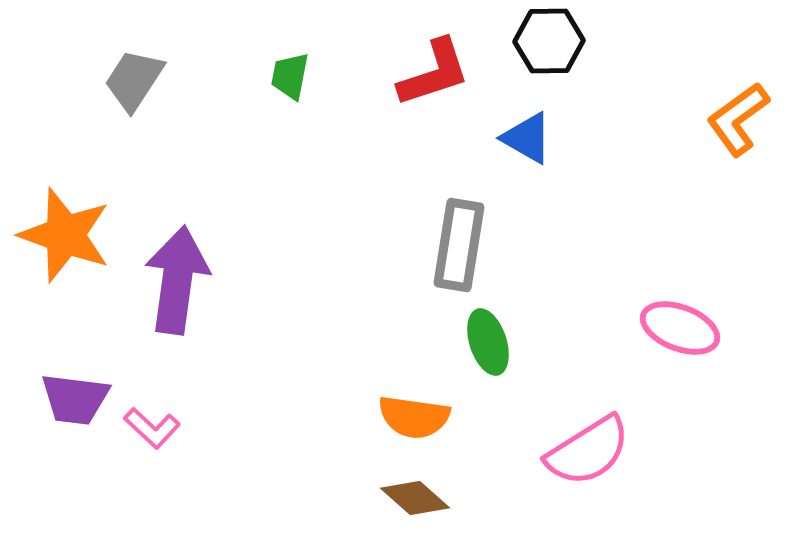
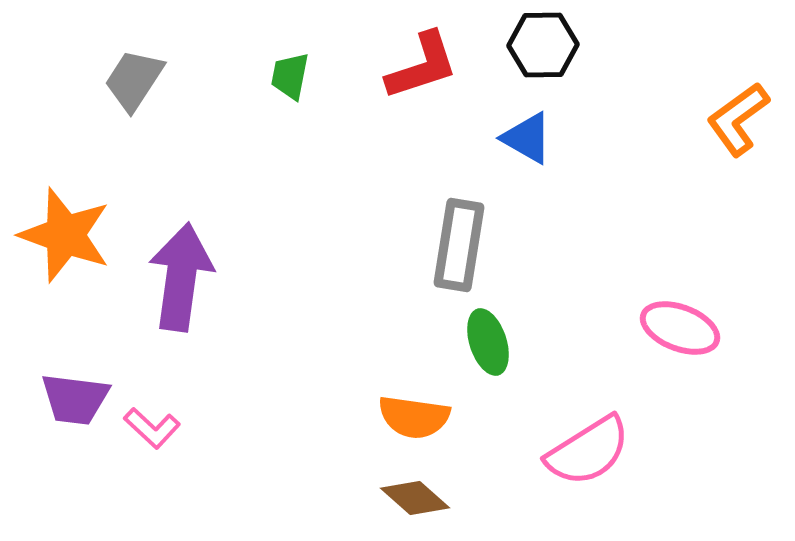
black hexagon: moved 6 px left, 4 px down
red L-shape: moved 12 px left, 7 px up
purple arrow: moved 4 px right, 3 px up
